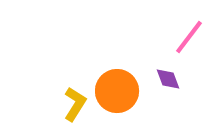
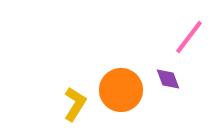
orange circle: moved 4 px right, 1 px up
